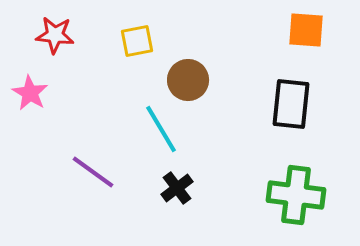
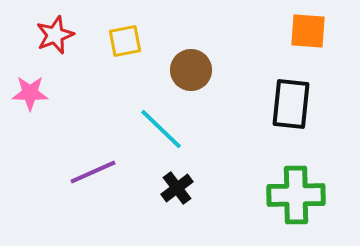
orange square: moved 2 px right, 1 px down
red star: rotated 27 degrees counterclockwise
yellow square: moved 12 px left
brown circle: moved 3 px right, 10 px up
pink star: rotated 30 degrees counterclockwise
cyan line: rotated 15 degrees counterclockwise
purple line: rotated 60 degrees counterclockwise
green cross: rotated 8 degrees counterclockwise
